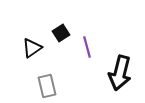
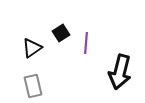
purple line: moved 1 px left, 4 px up; rotated 20 degrees clockwise
black arrow: moved 1 px up
gray rectangle: moved 14 px left
